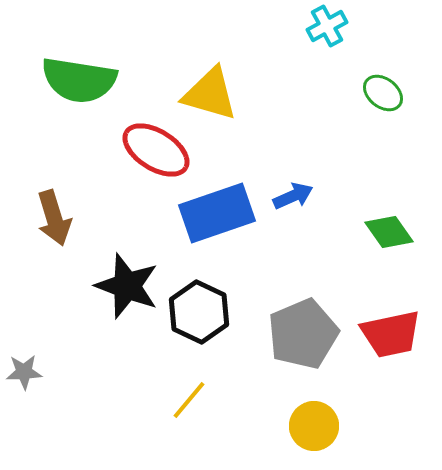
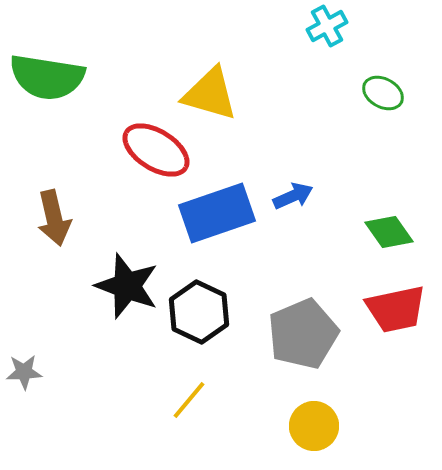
green semicircle: moved 32 px left, 3 px up
green ellipse: rotated 9 degrees counterclockwise
brown arrow: rotated 4 degrees clockwise
red trapezoid: moved 5 px right, 25 px up
